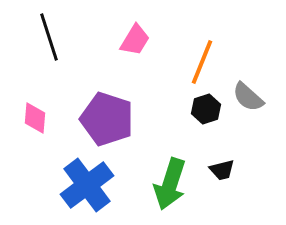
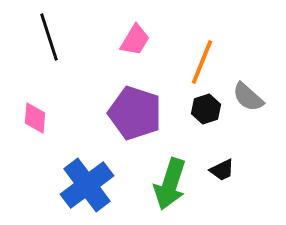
purple pentagon: moved 28 px right, 6 px up
black trapezoid: rotated 12 degrees counterclockwise
